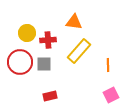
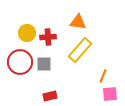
orange triangle: moved 4 px right
red cross: moved 3 px up
yellow rectangle: moved 1 px right, 1 px up
orange line: moved 5 px left, 11 px down; rotated 24 degrees clockwise
pink square: moved 1 px left, 1 px up; rotated 21 degrees clockwise
